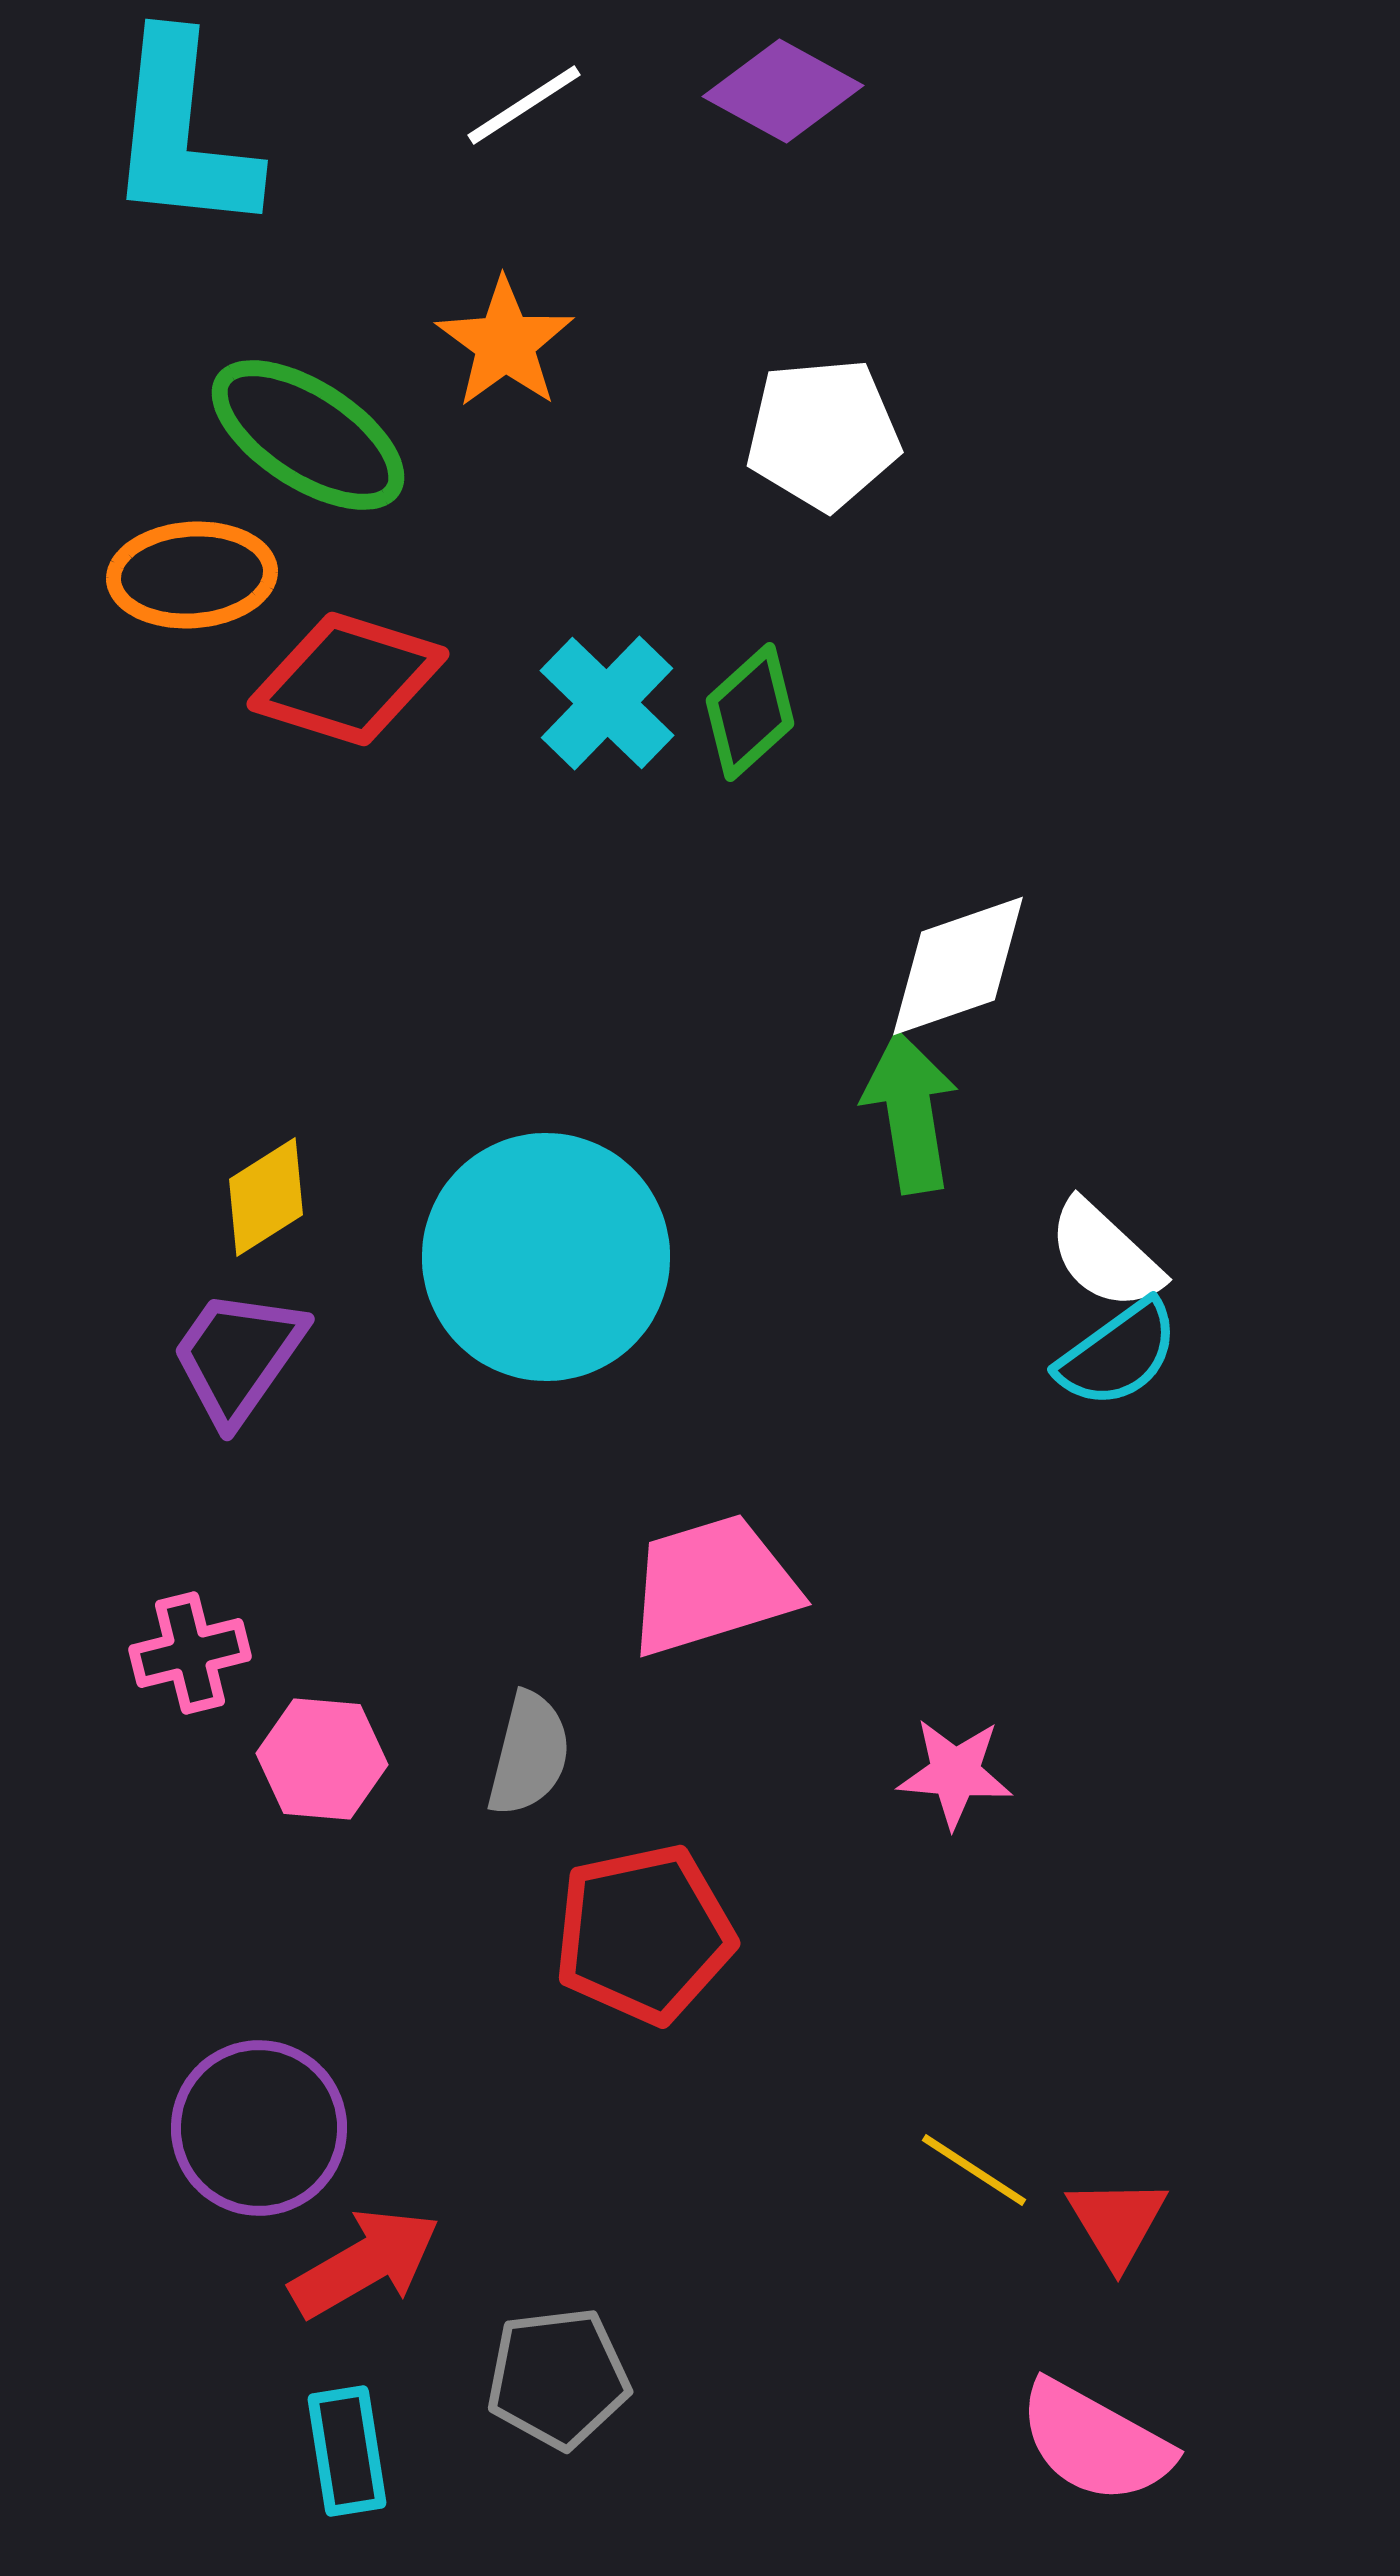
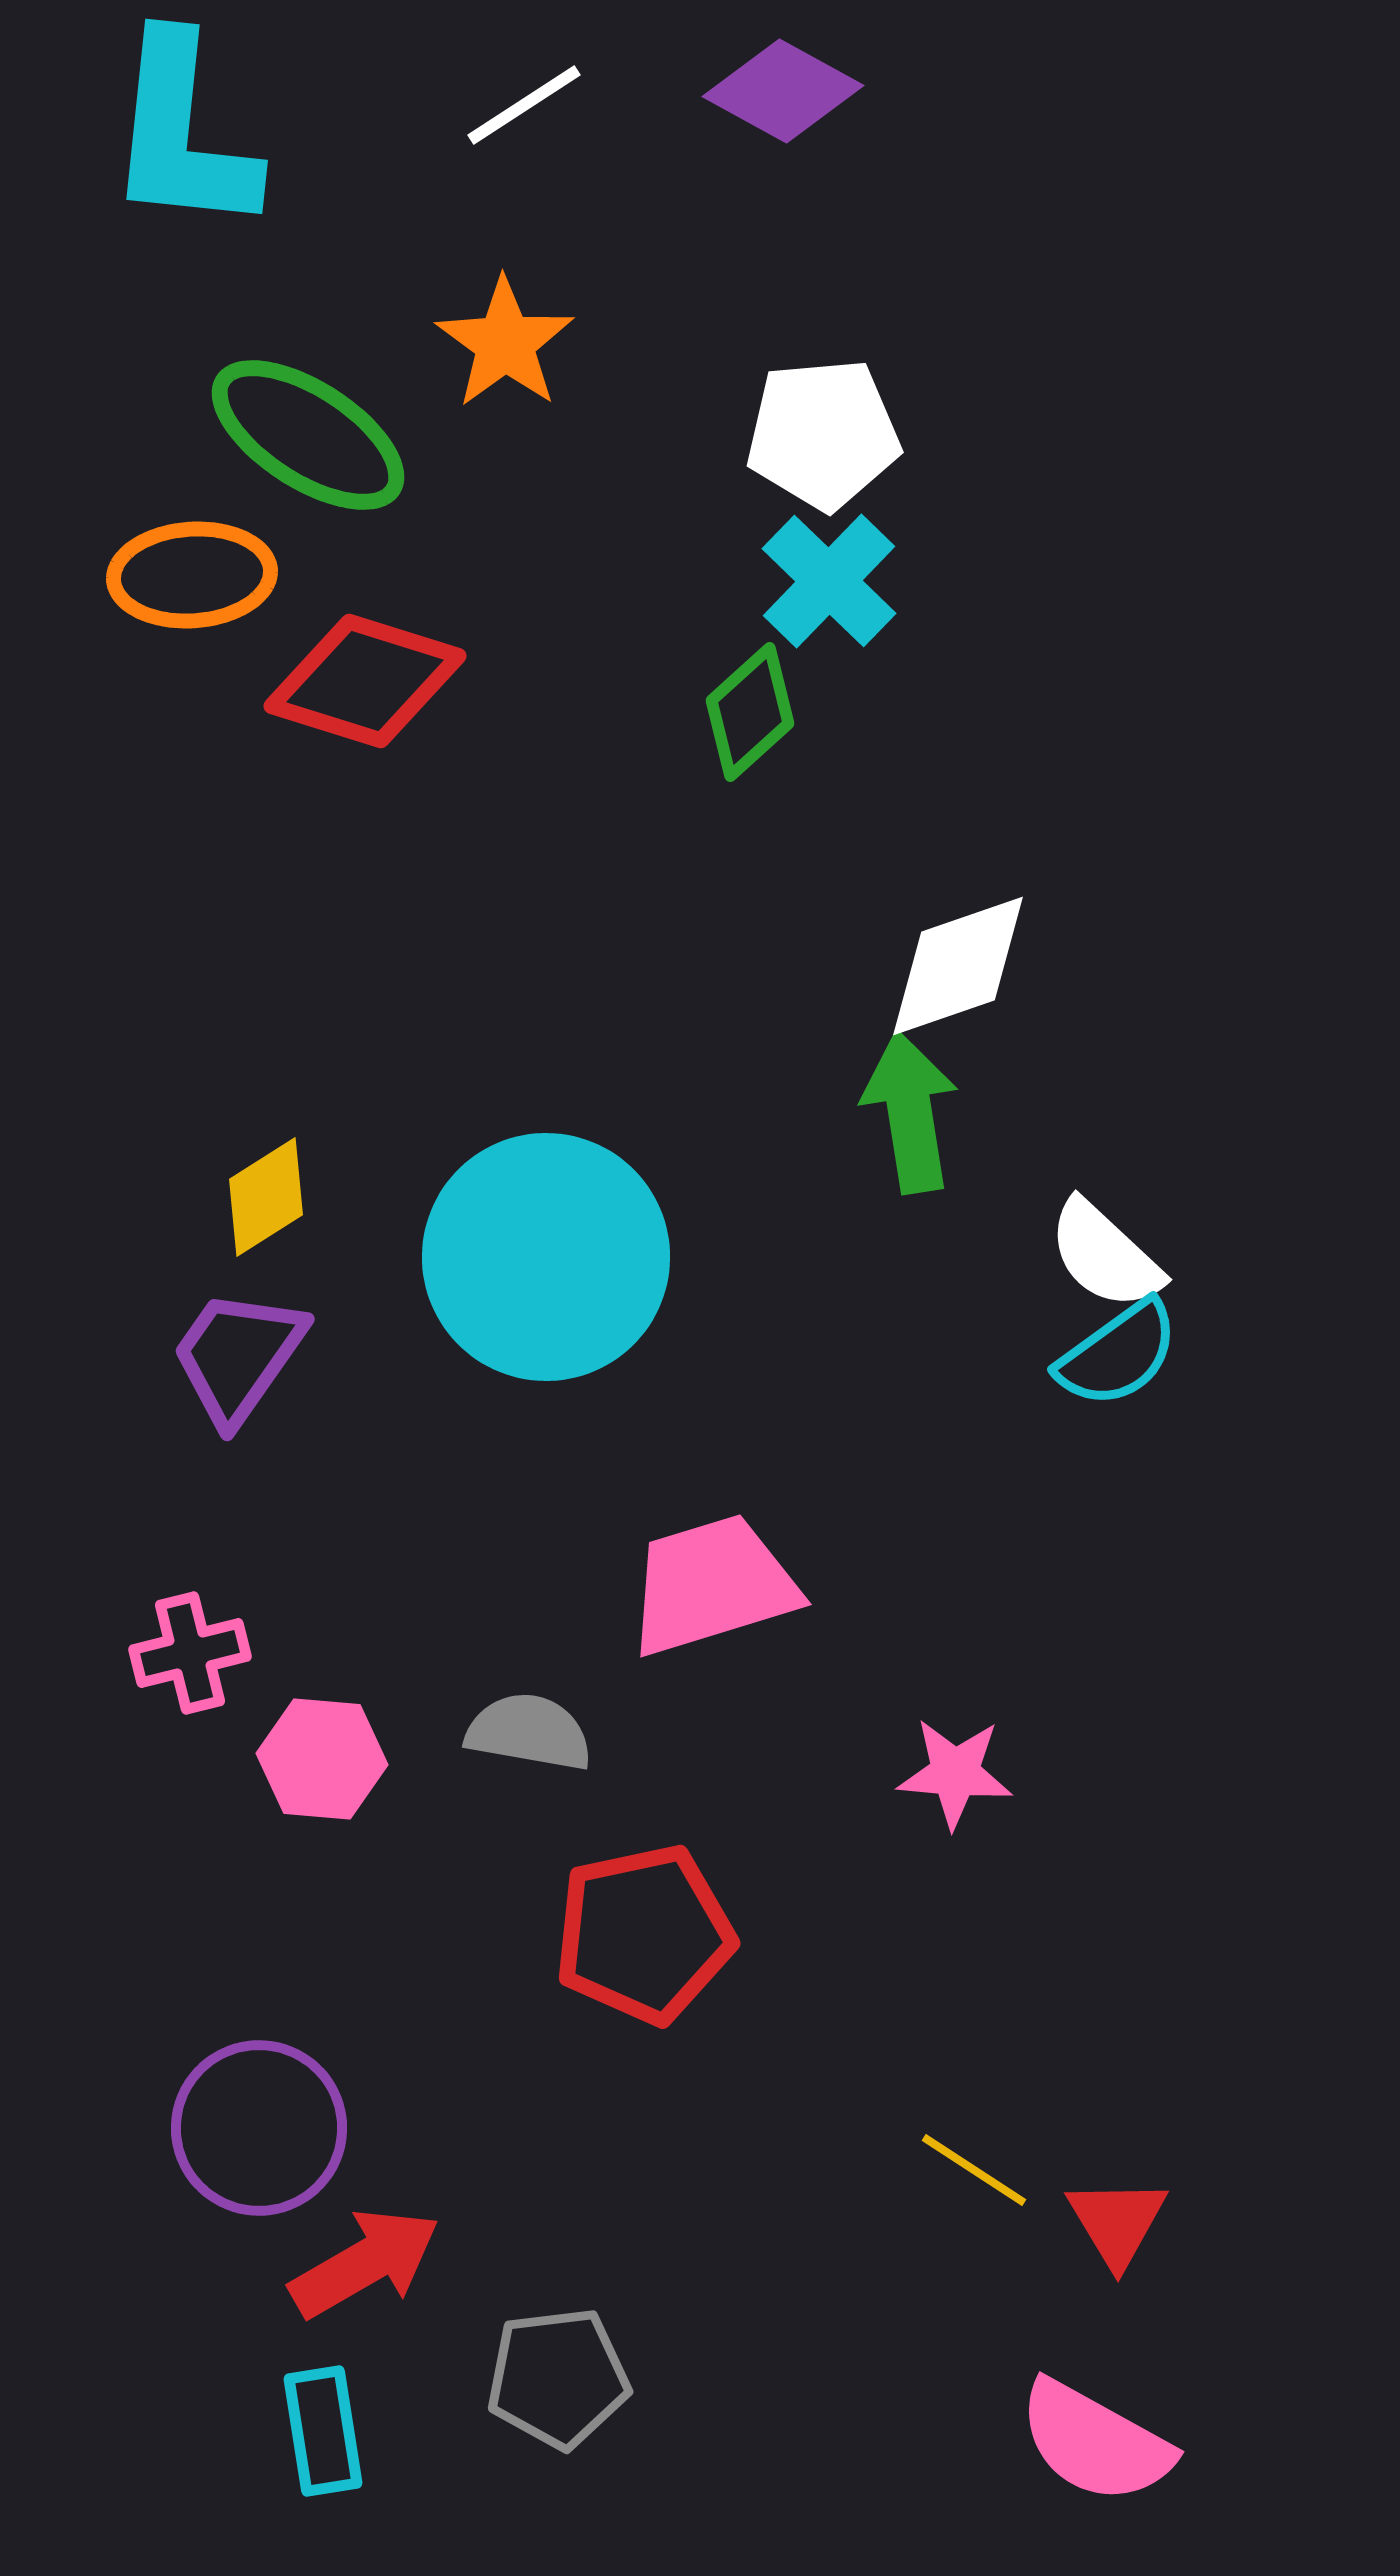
red diamond: moved 17 px right, 2 px down
cyan cross: moved 222 px right, 122 px up
gray semicircle: moved 22 px up; rotated 94 degrees counterclockwise
cyan rectangle: moved 24 px left, 20 px up
